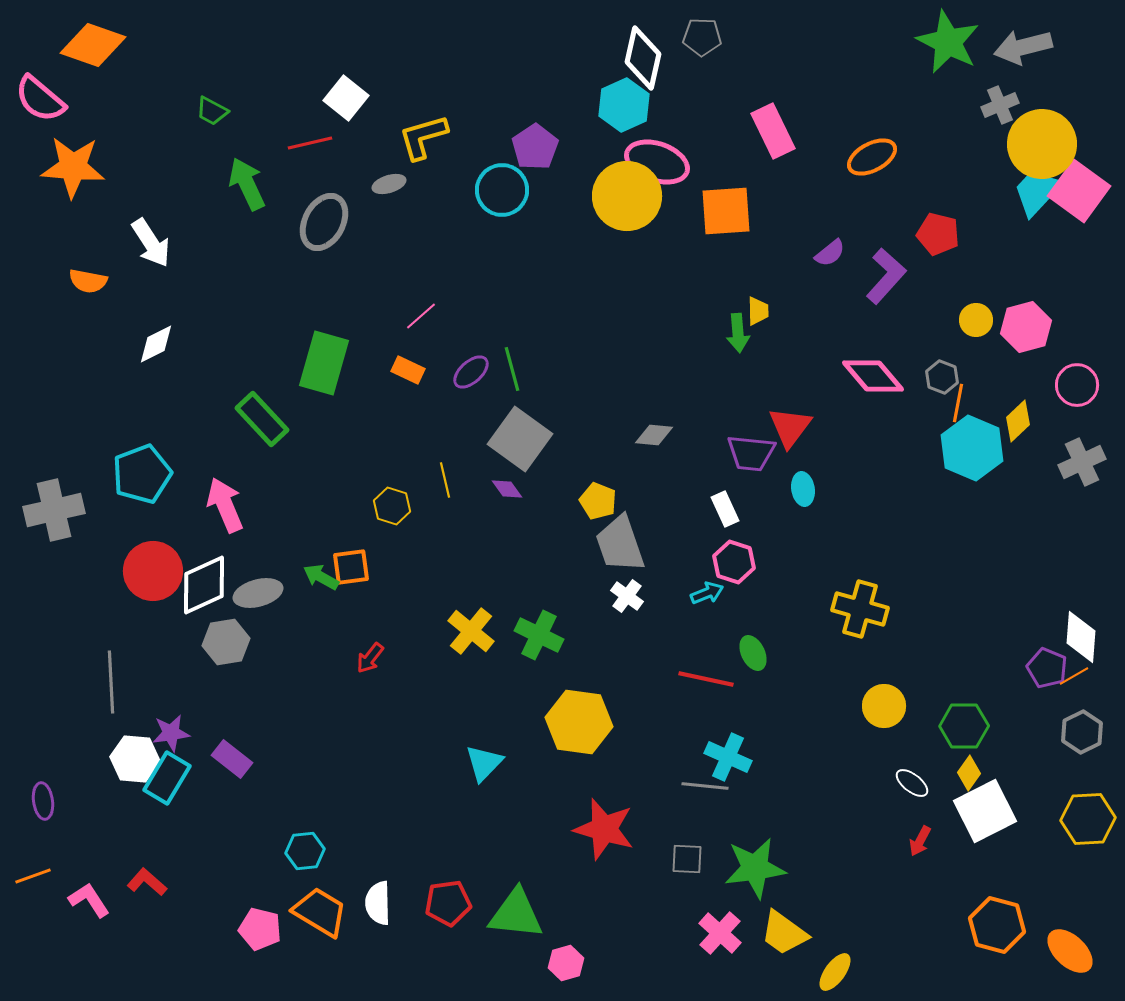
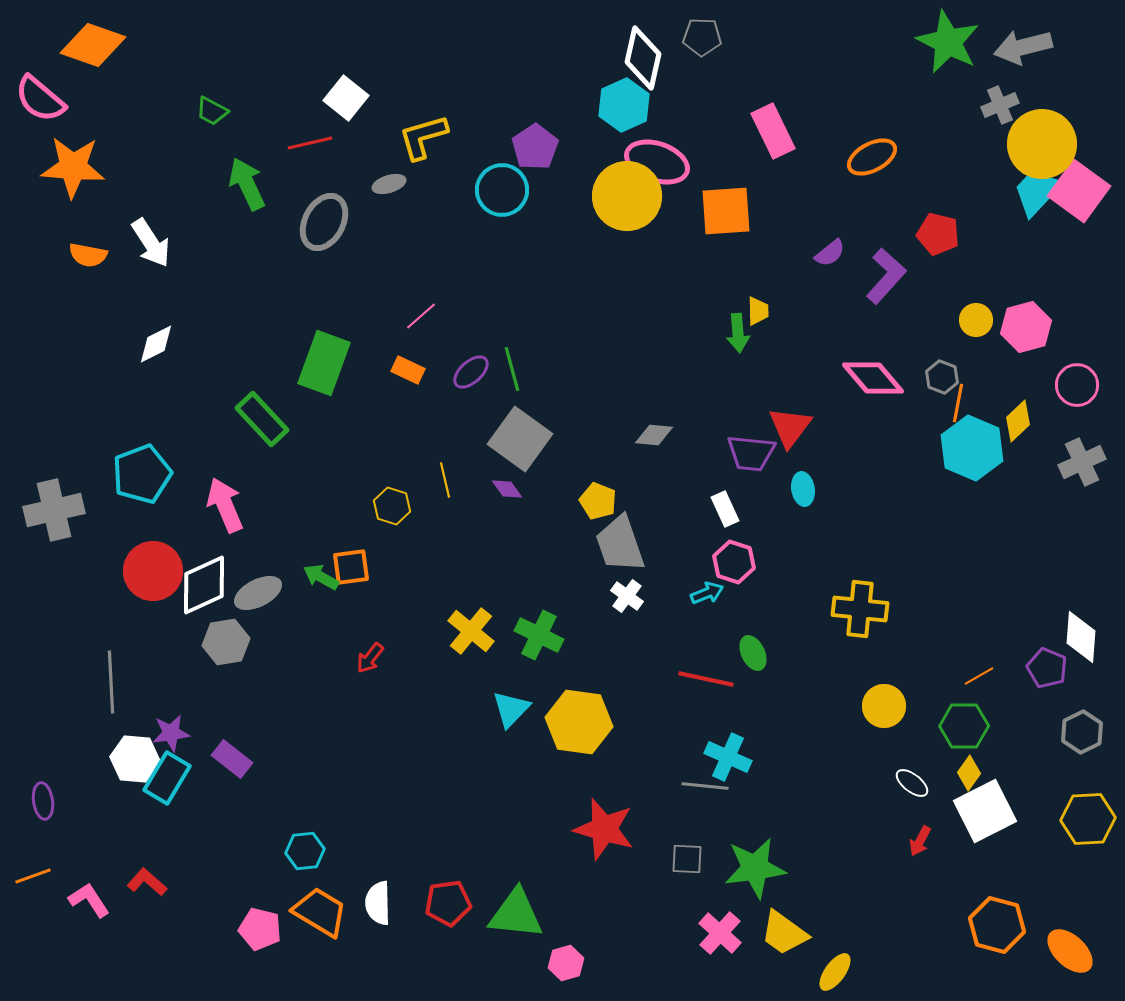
orange semicircle at (88, 281): moved 26 px up
green rectangle at (324, 363): rotated 4 degrees clockwise
pink diamond at (873, 376): moved 2 px down
gray ellipse at (258, 593): rotated 12 degrees counterclockwise
yellow cross at (860, 609): rotated 10 degrees counterclockwise
orange line at (1074, 676): moved 95 px left
cyan triangle at (484, 763): moved 27 px right, 54 px up
